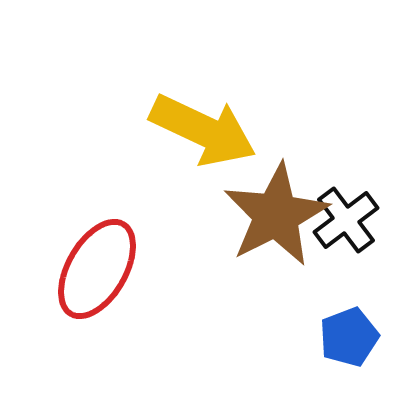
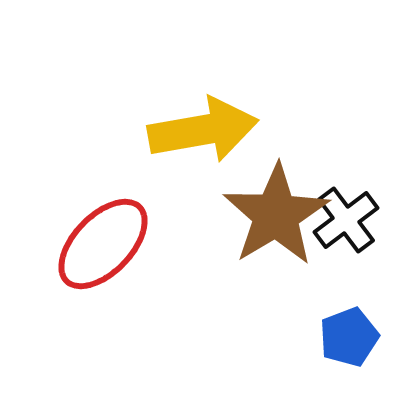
yellow arrow: rotated 35 degrees counterclockwise
brown star: rotated 4 degrees counterclockwise
red ellipse: moved 6 px right, 25 px up; rotated 14 degrees clockwise
